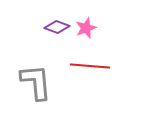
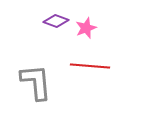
purple diamond: moved 1 px left, 6 px up
